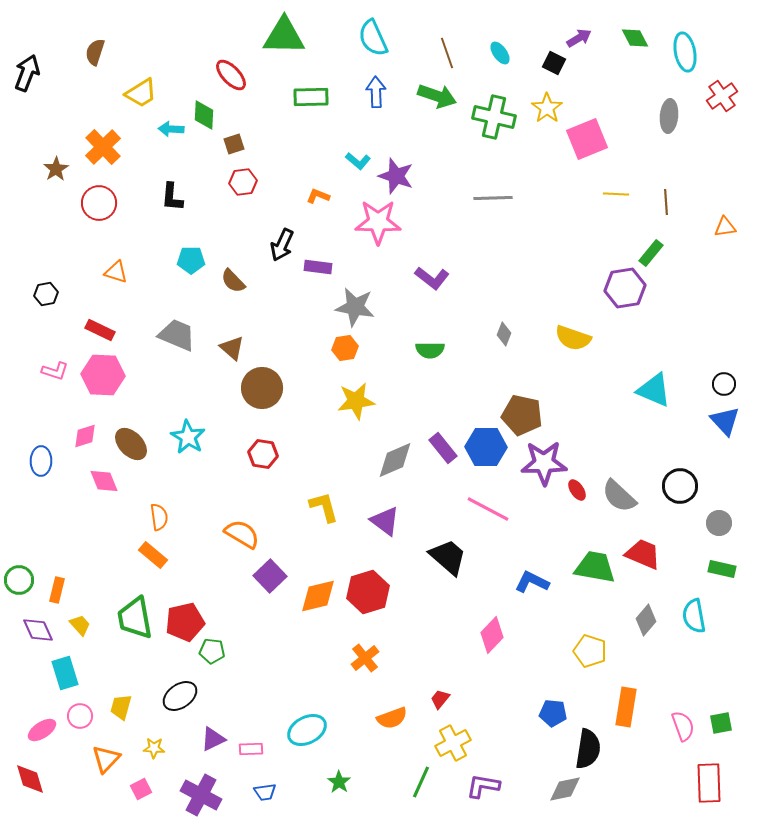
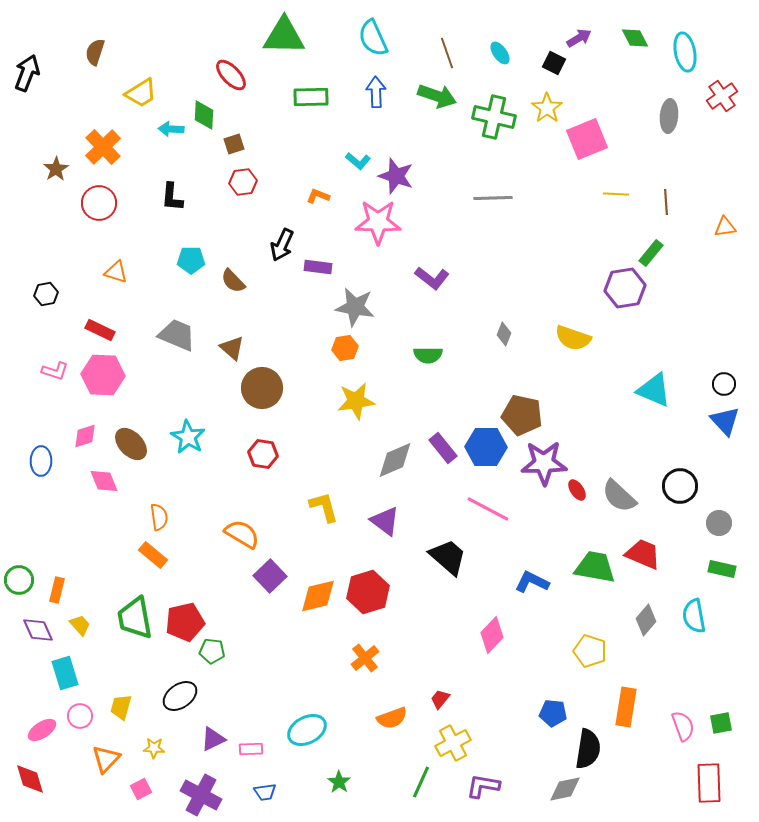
green semicircle at (430, 350): moved 2 px left, 5 px down
